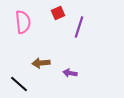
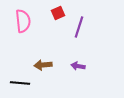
pink semicircle: moved 1 px up
brown arrow: moved 2 px right, 2 px down
purple arrow: moved 8 px right, 7 px up
black line: moved 1 px right, 1 px up; rotated 36 degrees counterclockwise
